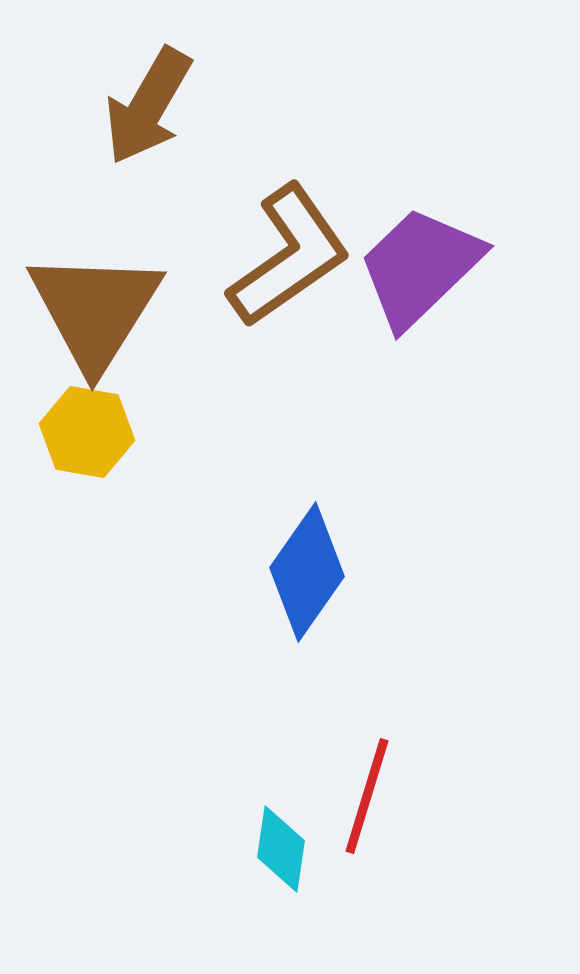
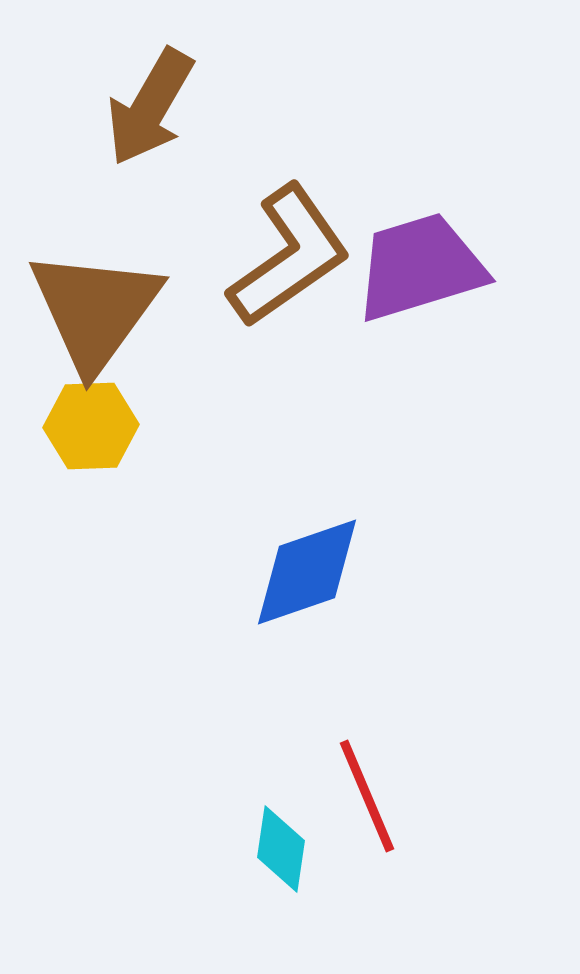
brown arrow: moved 2 px right, 1 px down
purple trapezoid: rotated 27 degrees clockwise
brown triangle: rotated 4 degrees clockwise
yellow hexagon: moved 4 px right, 6 px up; rotated 12 degrees counterclockwise
blue diamond: rotated 36 degrees clockwise
red line: rotated 40 degrees counterclockwise
